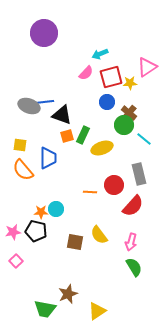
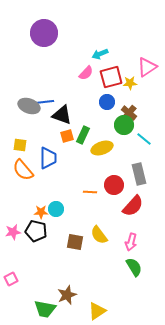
pink square: moved 5 px left, 18 px down; rotated 16 degrees clockwise
brown star: moved 1 px left, 1 px down
